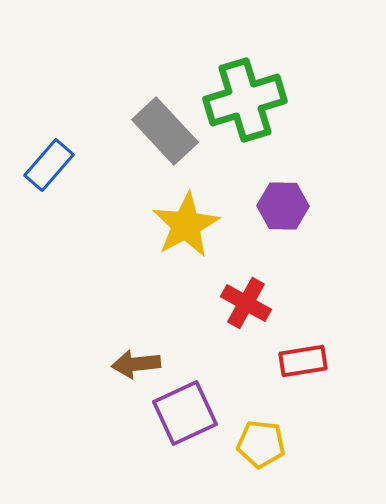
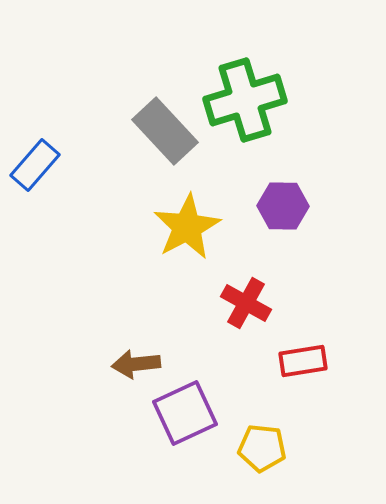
blue rectangle: moved 14 px left
yellow star: moved 1 px right, 2 px down
yellow pentagon: moved 1 px right, 4 px down
